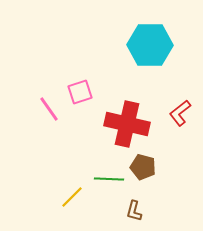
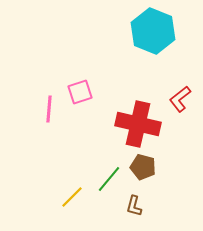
cyan hexagon: moved 3 px right, 14 px up; rotated 21 degrees clockwise
pink line: rotated 40 degrees clockwise
red L-shape: moved 14 px up
red cross: moved 11 px right
green line: rotated 52 degrees counterclockwise
brown L-shape: moved 5 px up
